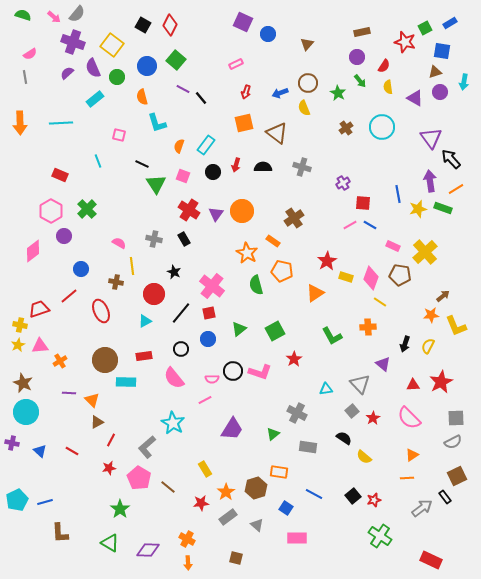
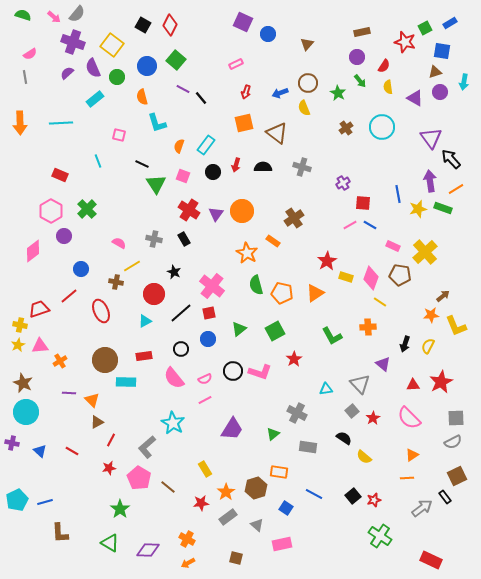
yellow line at (132, 266): rotated 66 degrees clockwise
orange pentagon at (282, 271): moved 22 px down
black line at (181, 313): rotated 10 degrees clockwise
pink semicircle at (212, 379): moved 7 px left; rotated 24 degrees counterclockwise
pink rectangle at (297, 538): moved 15 px left, 6 px down; rotated 12 degrees counterclockwise
orange arrow at (188, 563): rotated 64 degrees clockwise
